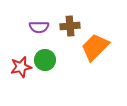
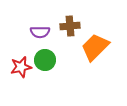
purple semicircle: moved 1 px right, 5 px down
